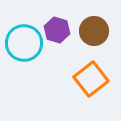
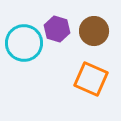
purple hexagon: moved 1 px up
orange square: rotated 28 degrees counterclockwise
